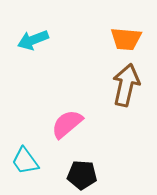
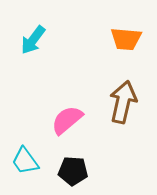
cyan arrow: rotated 32 degrees counterclockwise
brown arrow: moved 3 px left, 17 px down
pink semicircle: moved 4 px up
black pentagon: moved 9 px left, 4 px up
